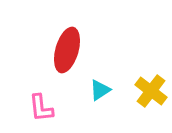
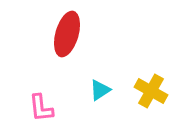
red ellipse: moved 16 px up
yellow cross: rotated 8 degrees counterclockwise
